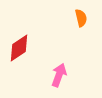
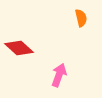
red diamond: rotated 76 degrees clockwise
